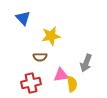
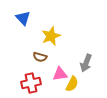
yellow star: rotated 12 degrees counterclockwise
brown semicircle: rotated 16 degrees clockwise
pink triangle: moved 1 px left, 1 px up
yellow semicircle: rotated 35 degrees clockwise
